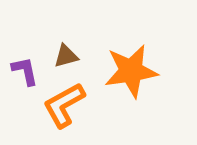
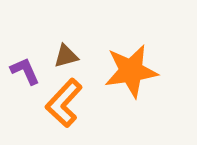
purple L-shape: rotated 12 degrees counterclockwise
orange L-shape: moved 2 px up; rotated 18 degrees counterclockwise
